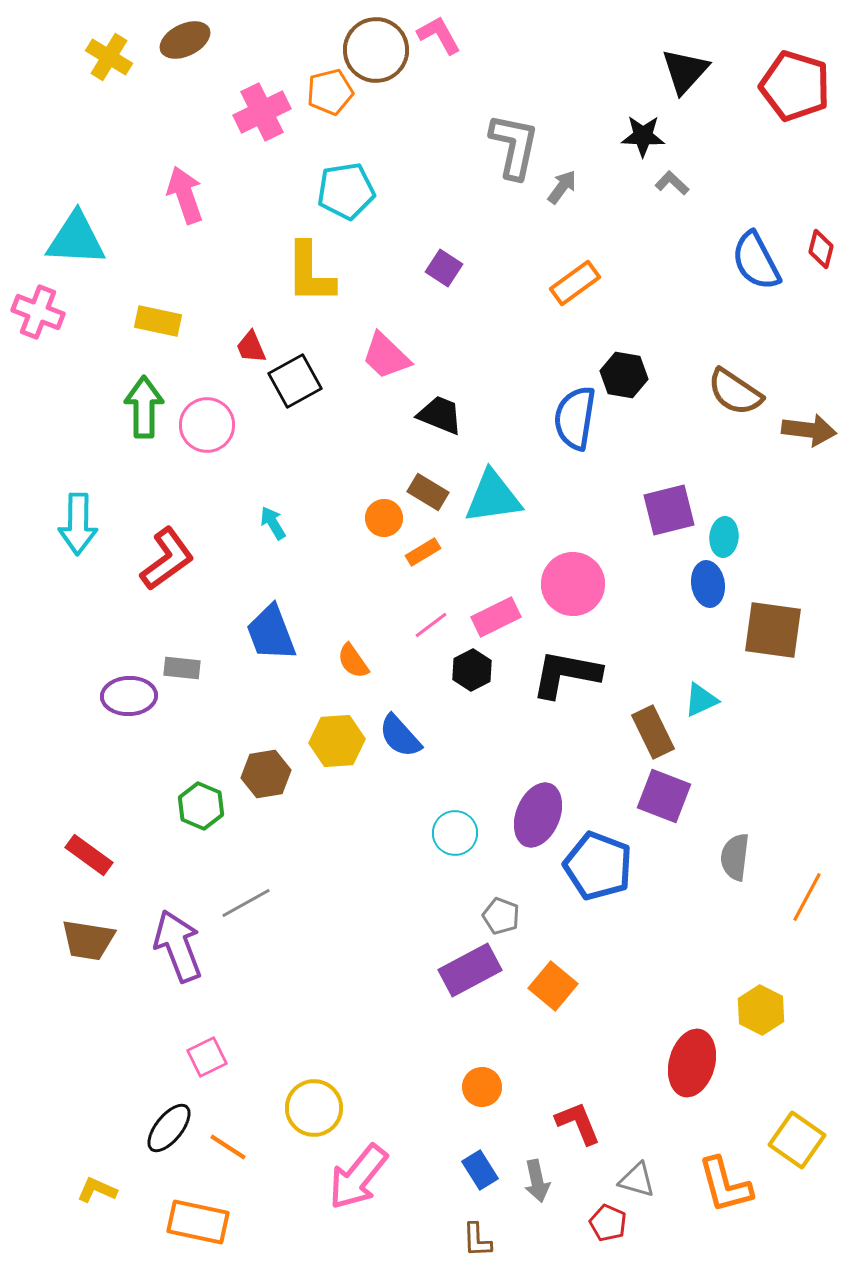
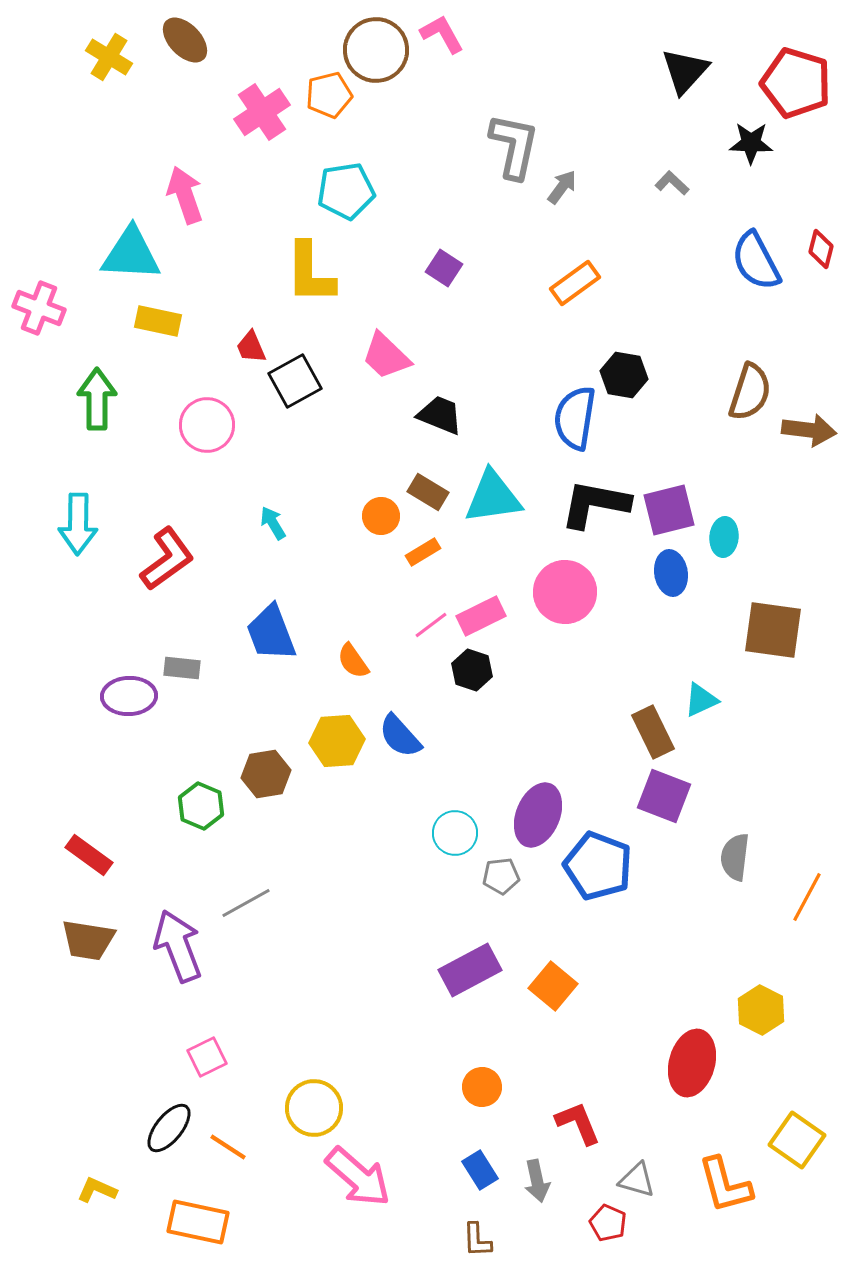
pink L-shape at (439, 35): moved 3 px right, 1 px up
brown ellipse at (185, 40): rotated 72 degrees clockwise
red pentagon at (795, 86): moved 1 px right, 3 px up
orange pentagon at (330, 92): moved 1 px left, 3 px down
pink cross at (262, 112): rotated 8 degrees counterclockwise
black star at (643, 136): moved 108 px right, 7 px down
cyan triangle at (76, 239): moved 55 px right, 15 px down
pink cross at (38, 312): moved 1 px right, 4 px up
brown semicircle at (735, 392): moved 15 px right; rotated 106 degrees counterclockwise
green arrow at (144, 407): moved 47 px left, 8 px up
orange circle at (384, 518): moved 3 px left, 2 px up
pink circle at (573, 584): moved 8 px left, 8 px down
blue ellipse at (708, 584): moved 37 px left, 11 px up
pink rectangle at (496, 617): moved 15 px left, 1 px up
black hexagon at (472, 670): rotated 15 degrees counterclockwise
black L-shape at (566, 674): moved 29 px right, 170 px up
gray pentagon at (501, 916): moved 40 px up; rotated 27 degrees counterclockwise
pink arrow at (358, 1177): rotated 88 degrees counterclockwise
